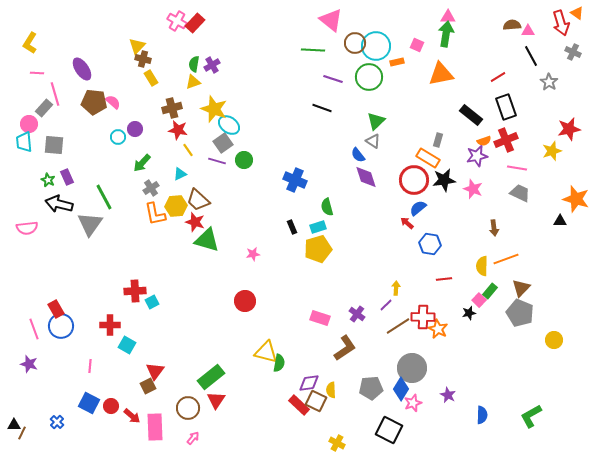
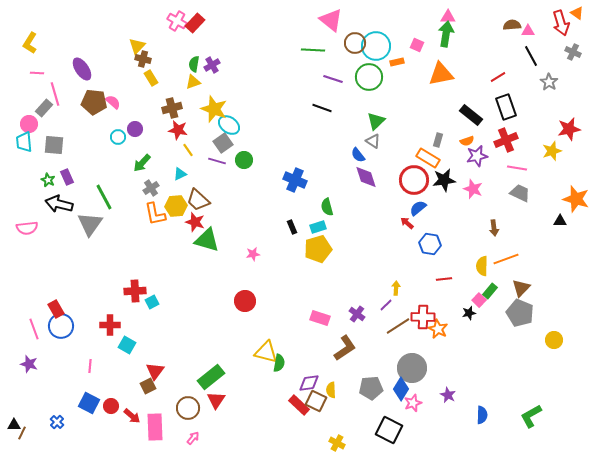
orange semicircle at (484, 141): moved 17 px left
